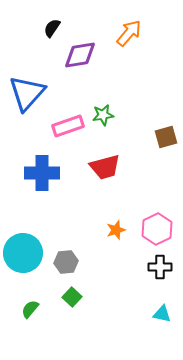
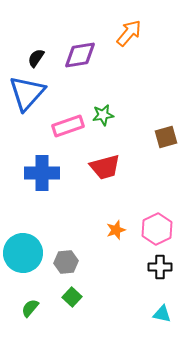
black semicircle: moved 16 px left, 30 px down
green semicircle: moved 1 px up
